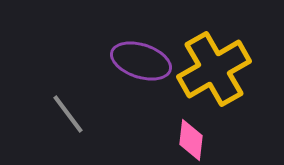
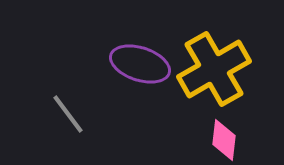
purple ellipse: moved 1 px left, 3 px down
pink diamond: moved 33 px right
